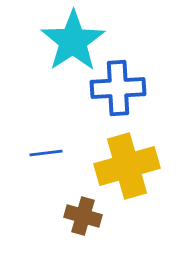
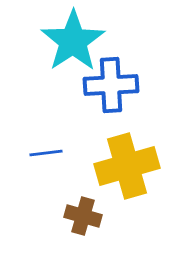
blue cross: moved 7 px left, 3 px up
